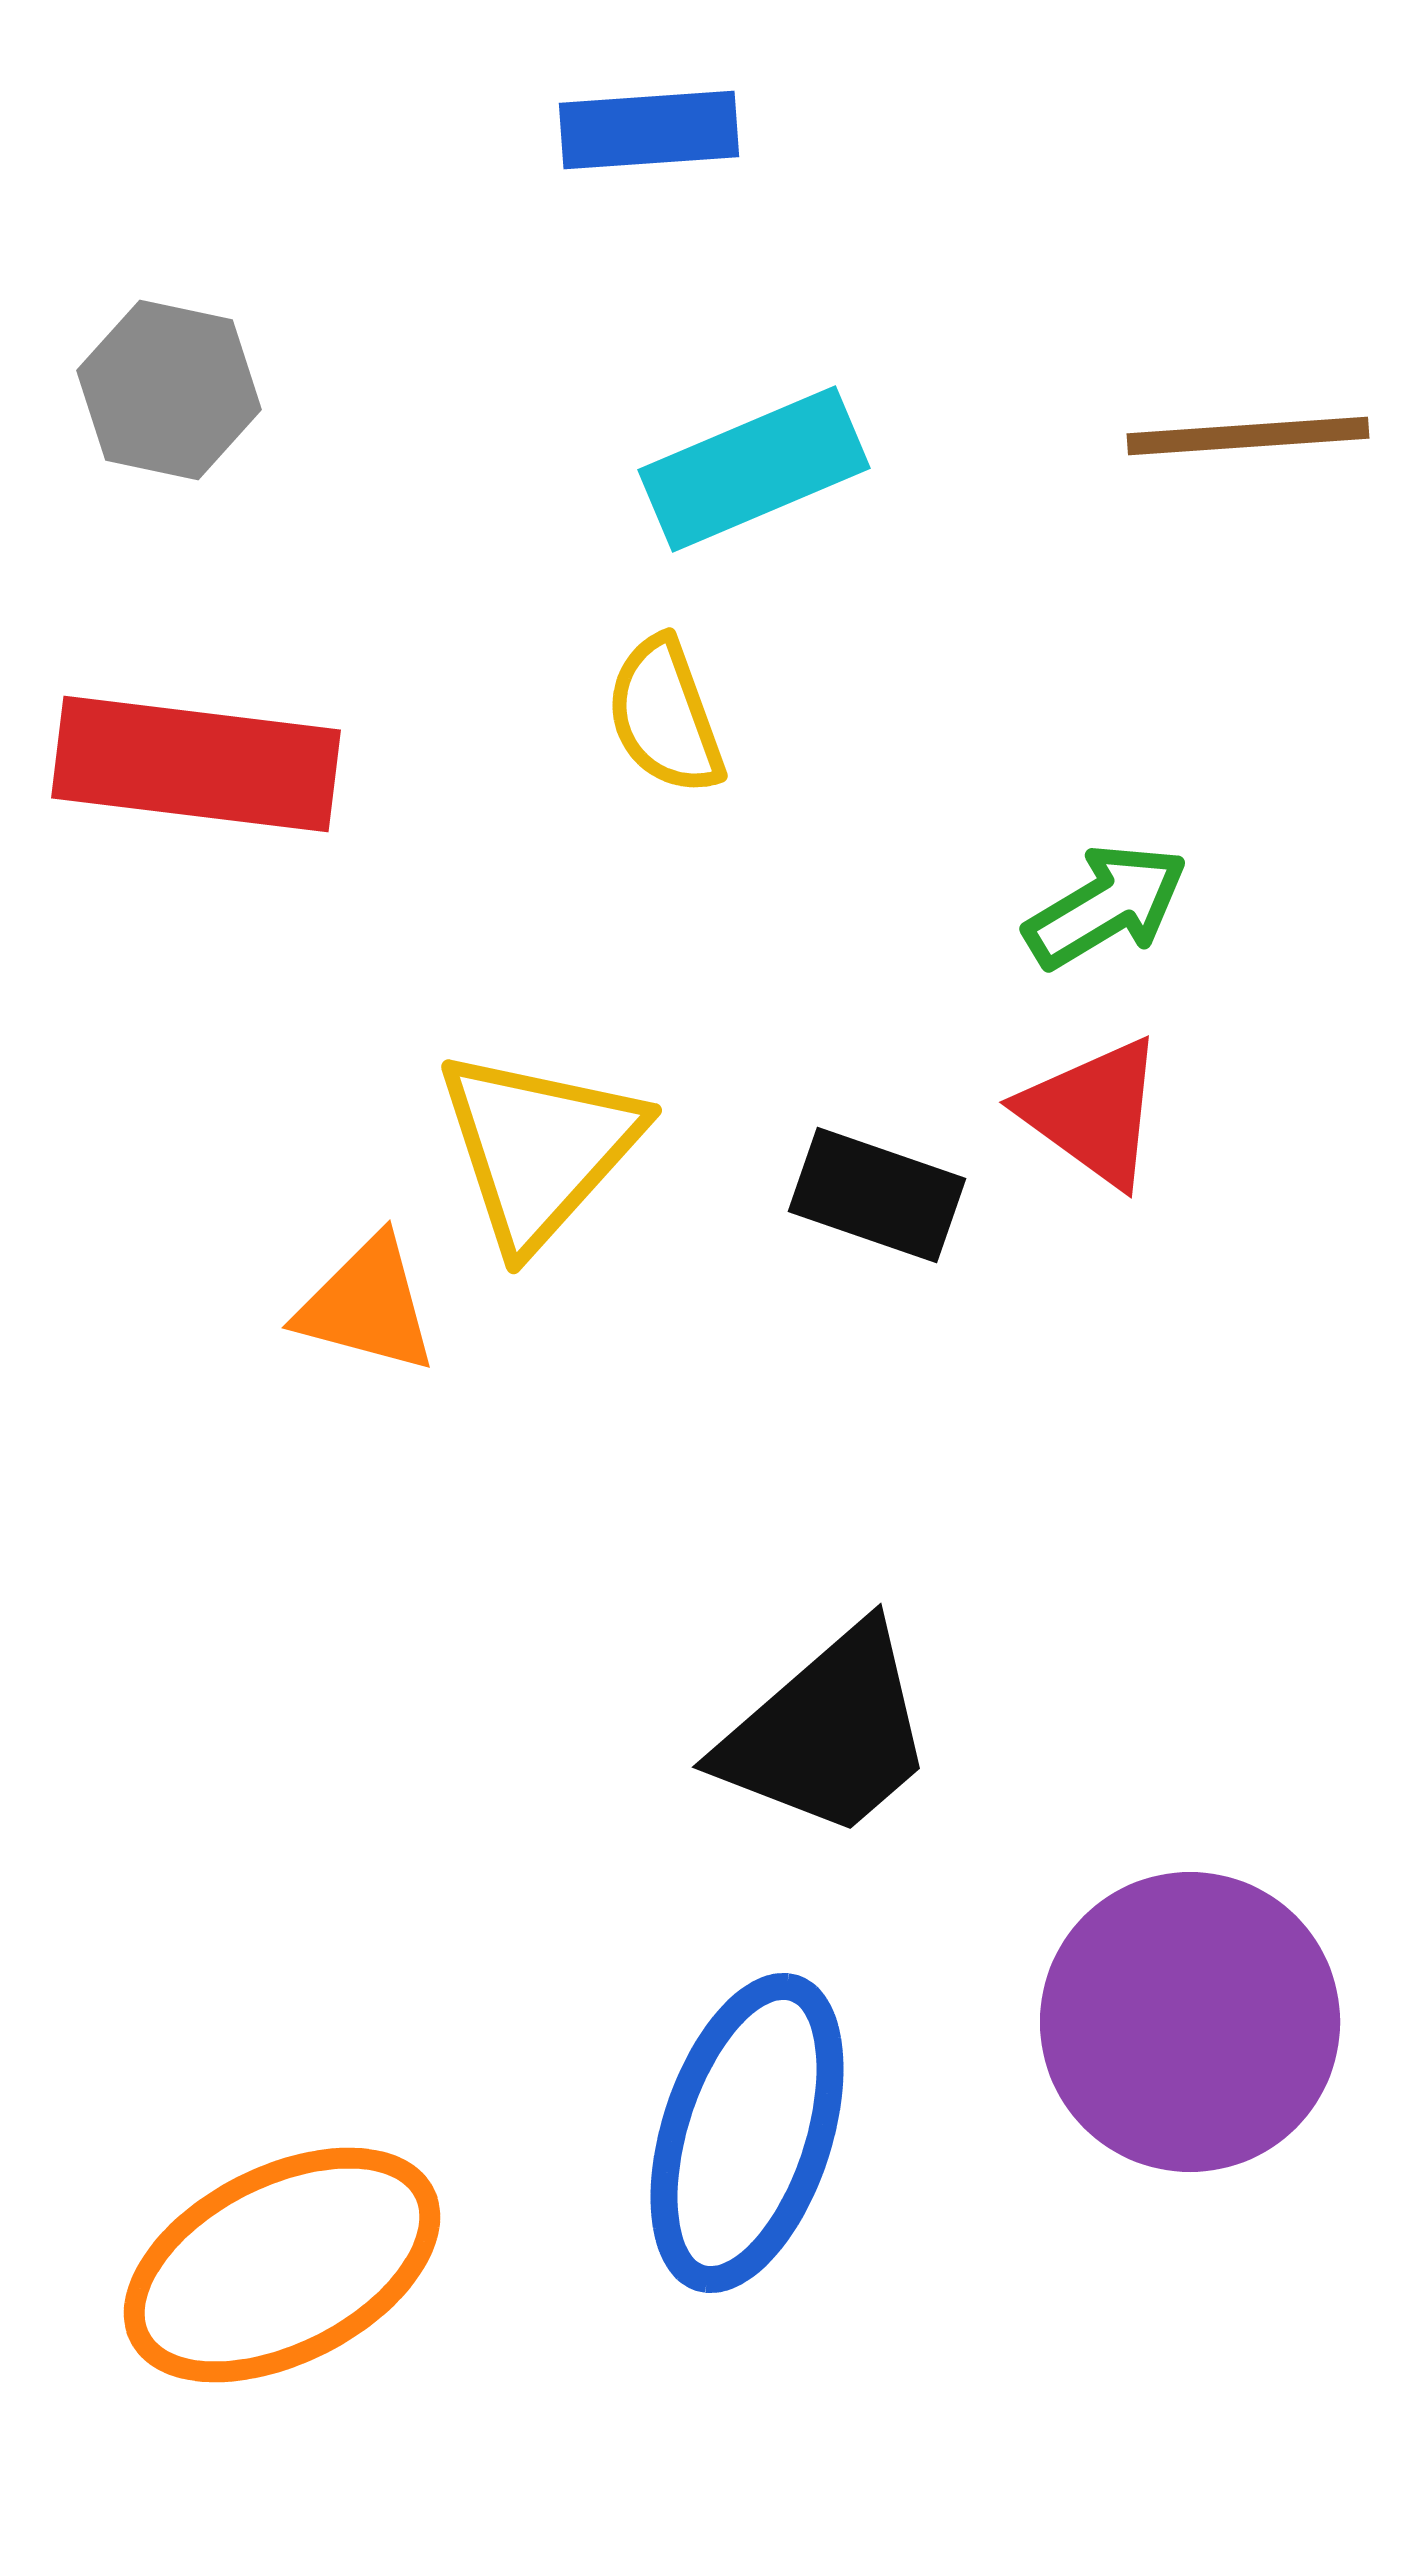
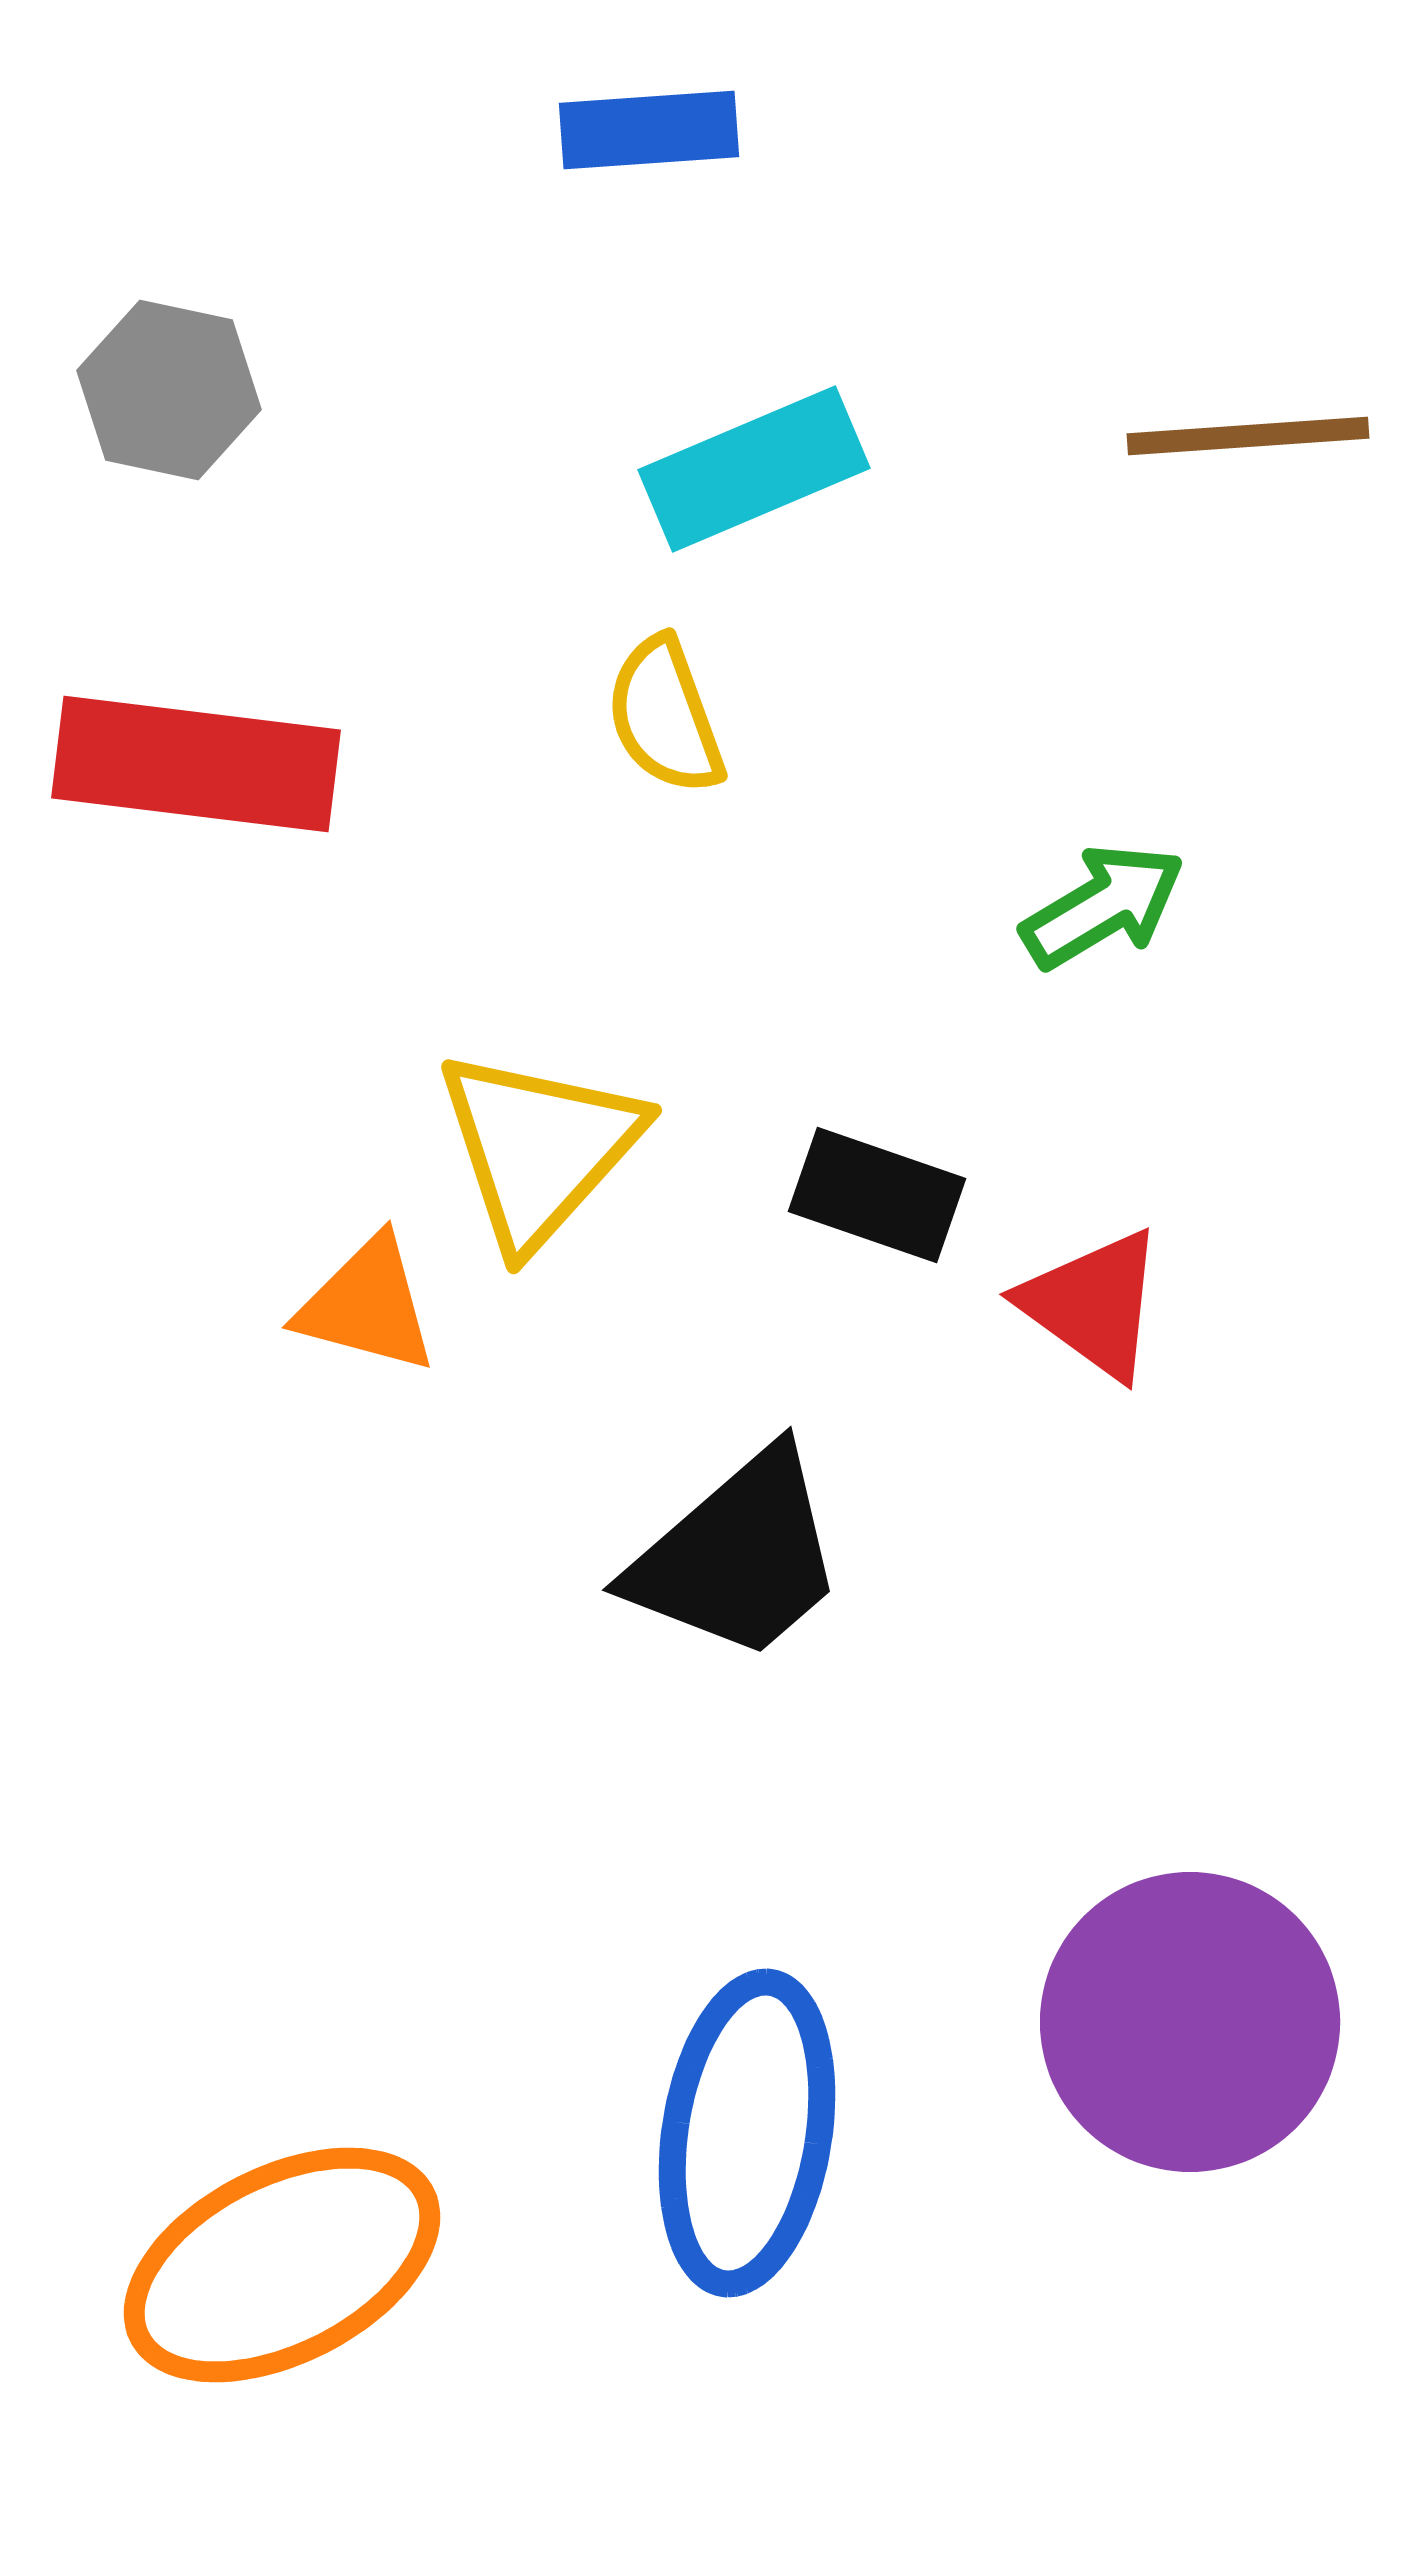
green arrow: moved 3 px left
red triangle: moved 192 px down
black trapezoid: moved 90 px left, 177 px up
blue ellipse: rotated 9 degrees counterclockwise
